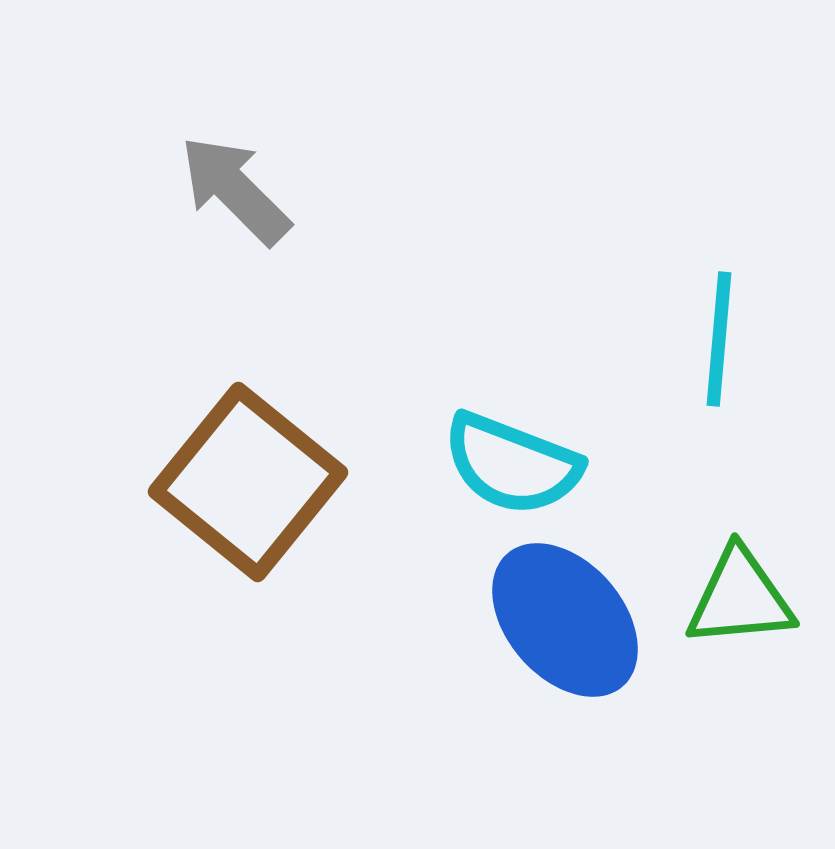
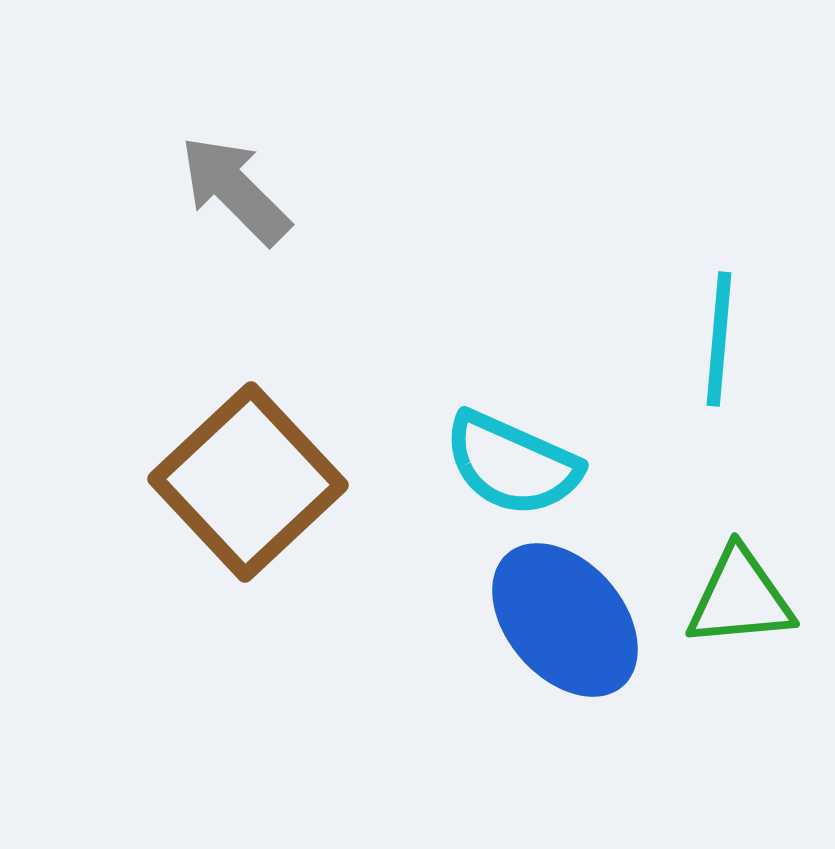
cyan semicircle: rotated 3 degrees clockwise
brown square: rotated 8 degrees clockwise
